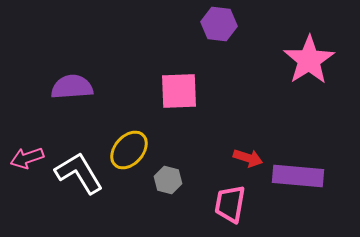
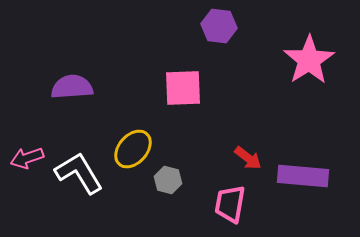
purple hexagon: moved 2 px down
pink square: moved 4 px right, 3 px up
yellow ellipse: moved 4 px right, 1 px up
red arrow: rotated 20 degrees clockwise
purple rectangle: moved 5 px right
